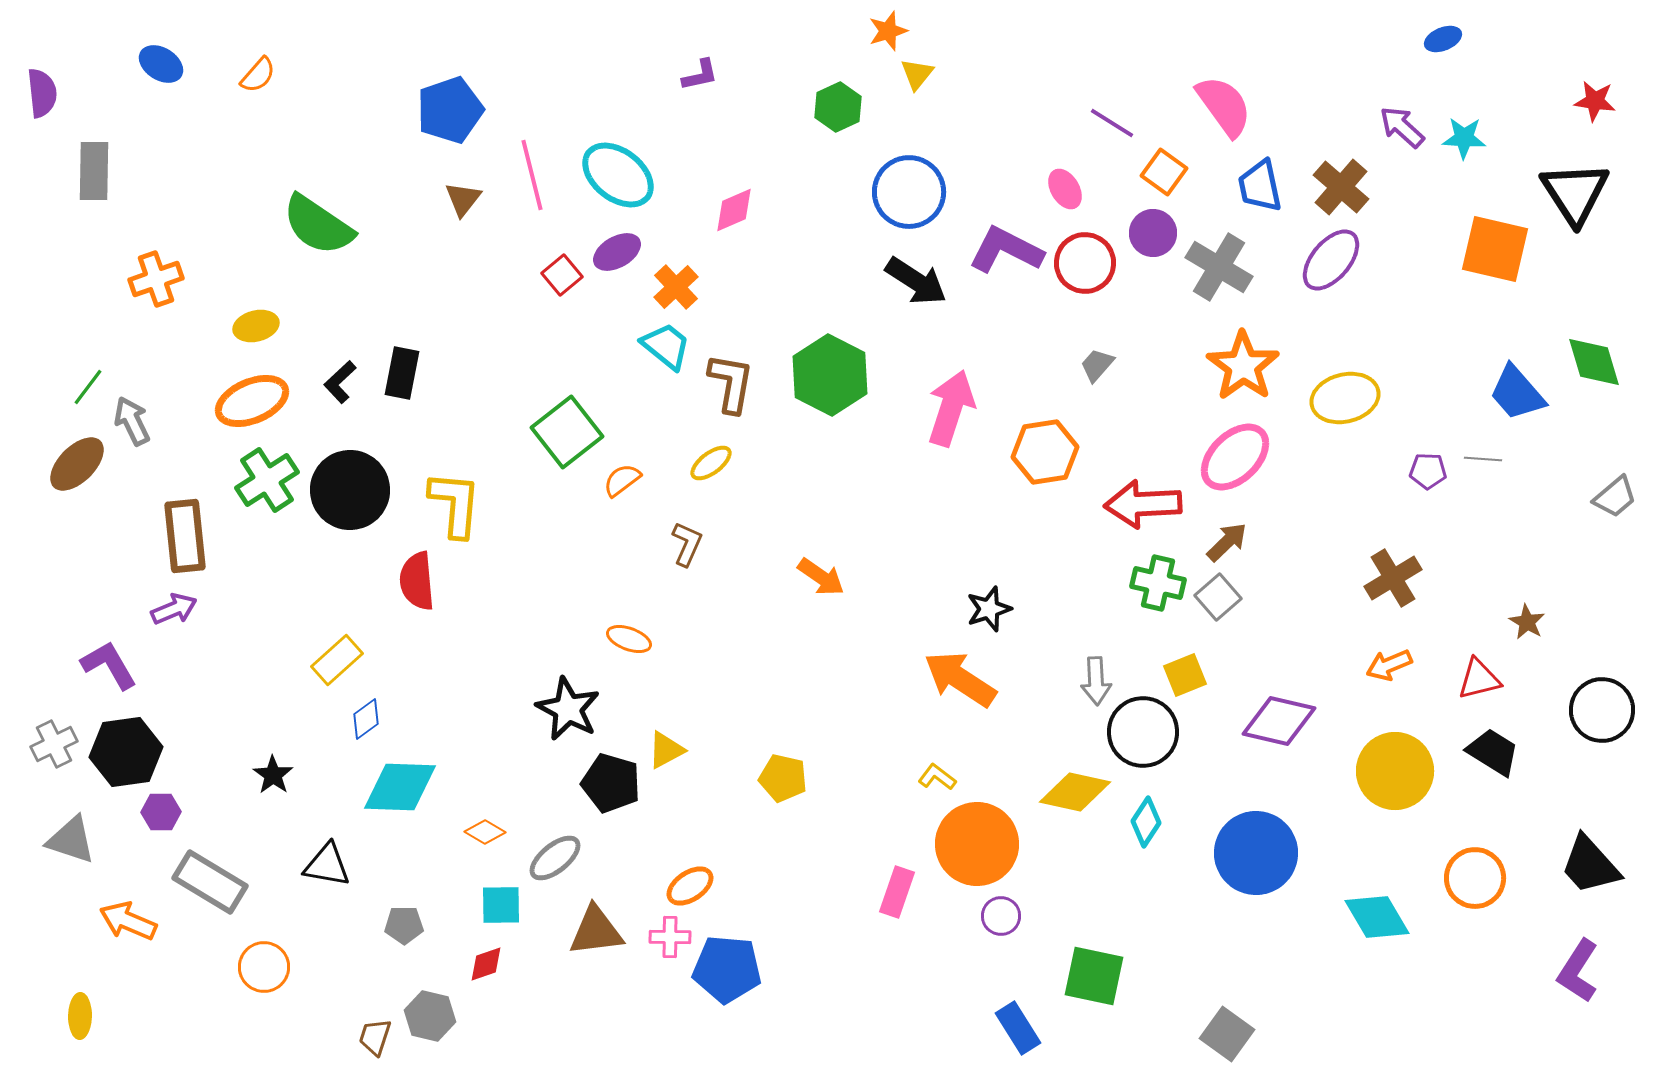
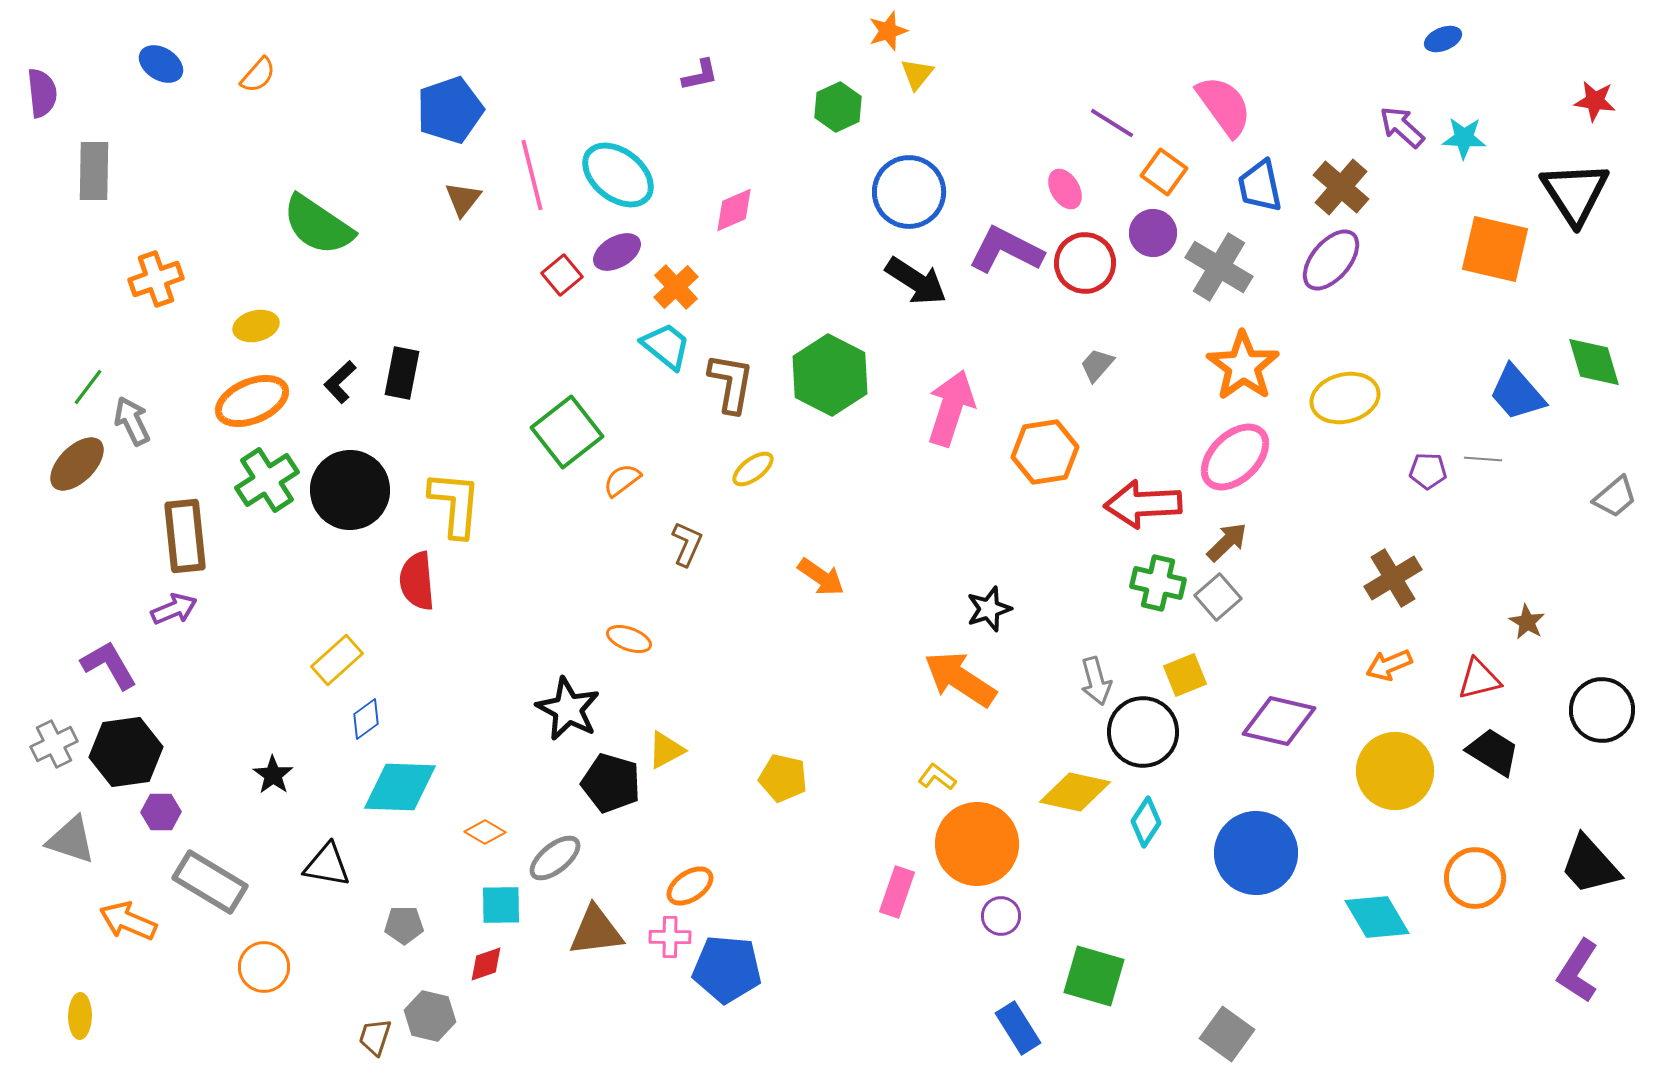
yellow ellipse at (711, 463): moved 42 px right, 6 px down
gray arrow at (1096, 681): rotated 12 degrees counterclockwise
green square at (1094, 976): rotated 4 degrees clockwise
